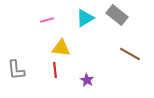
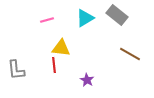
red line: moved 1 px left, 5 px up
